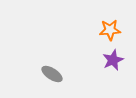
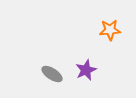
purple star: moved 27 px left, 10 px down
